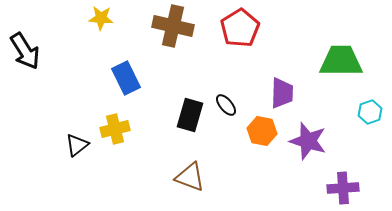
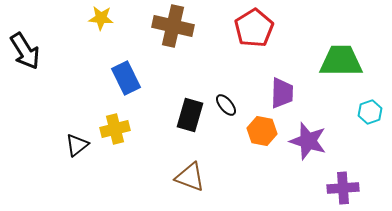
red pentagon: moved 14 px right
